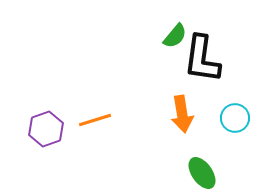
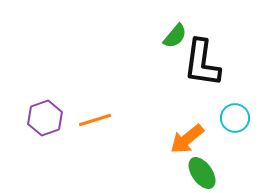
black L-shape: moved 4 px down
orange arrow: moved 5 px right, 25 px down; rotated 60 degrees clockwise
purple hexagon: moved 1 px left, 11 px up
